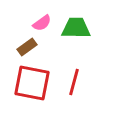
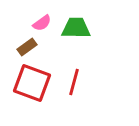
red square: rotated 9 degrees clockwise
